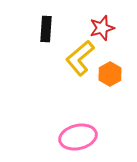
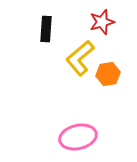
red star: moved 6 px up
orange hexagon: moved 2 px left; rotated 20 degrees clockwise
